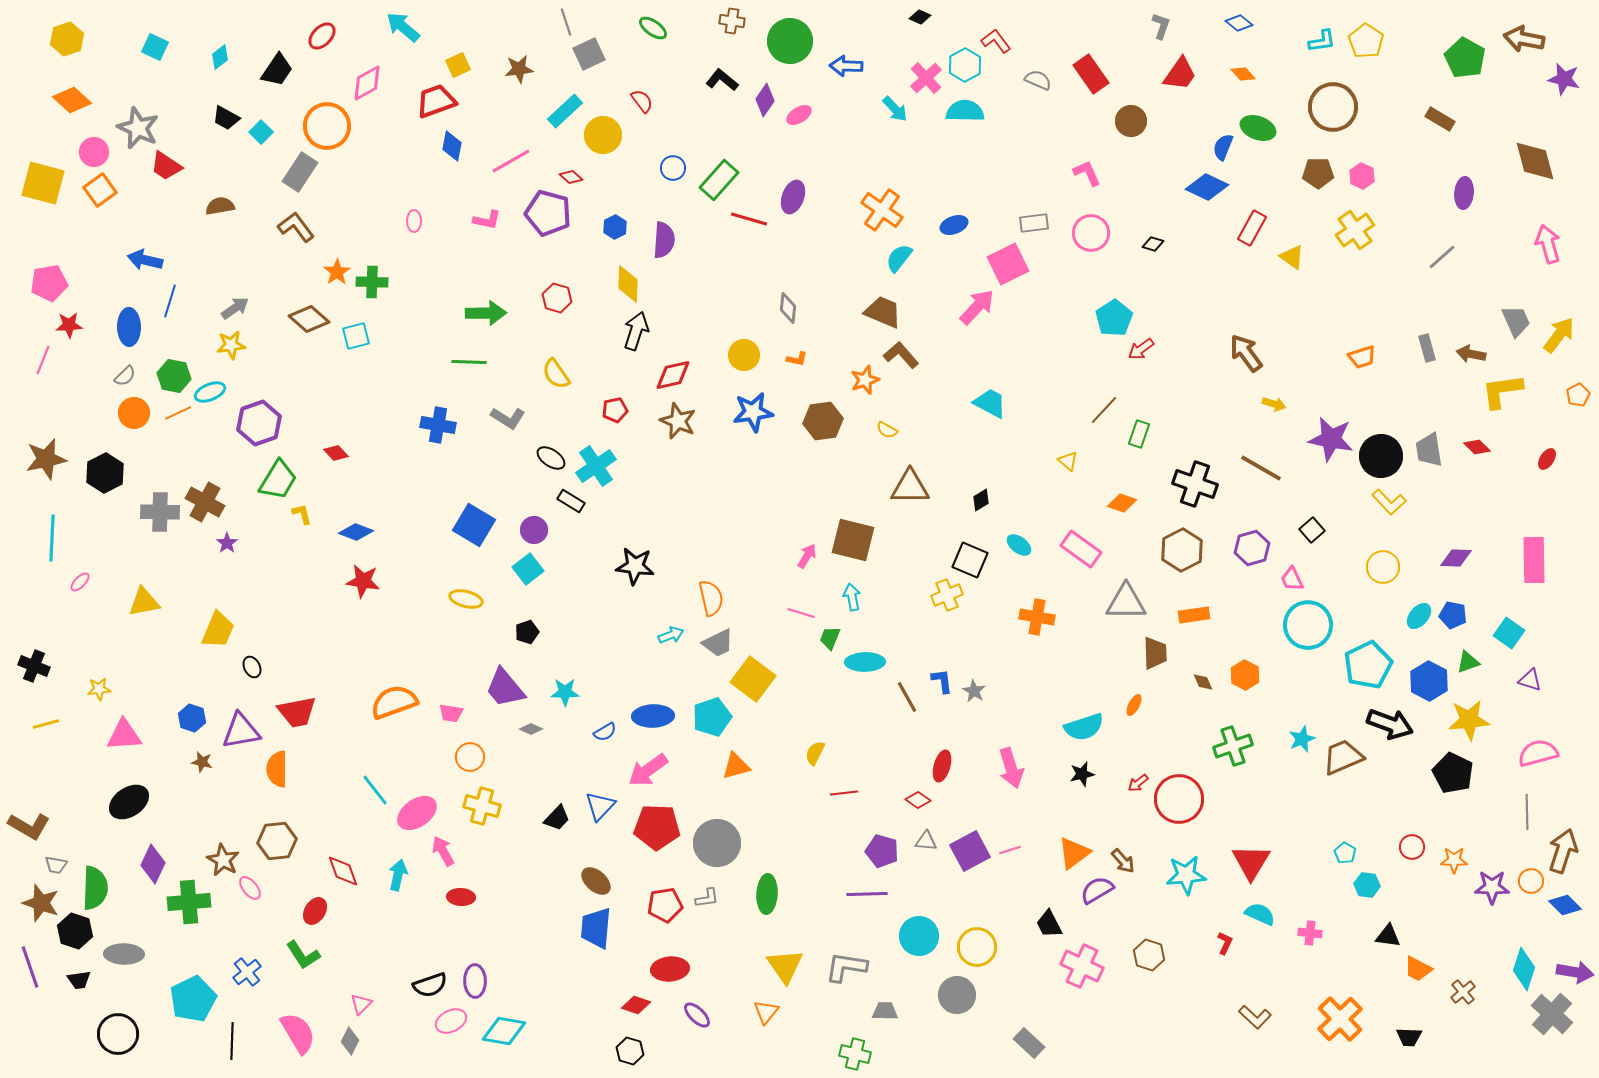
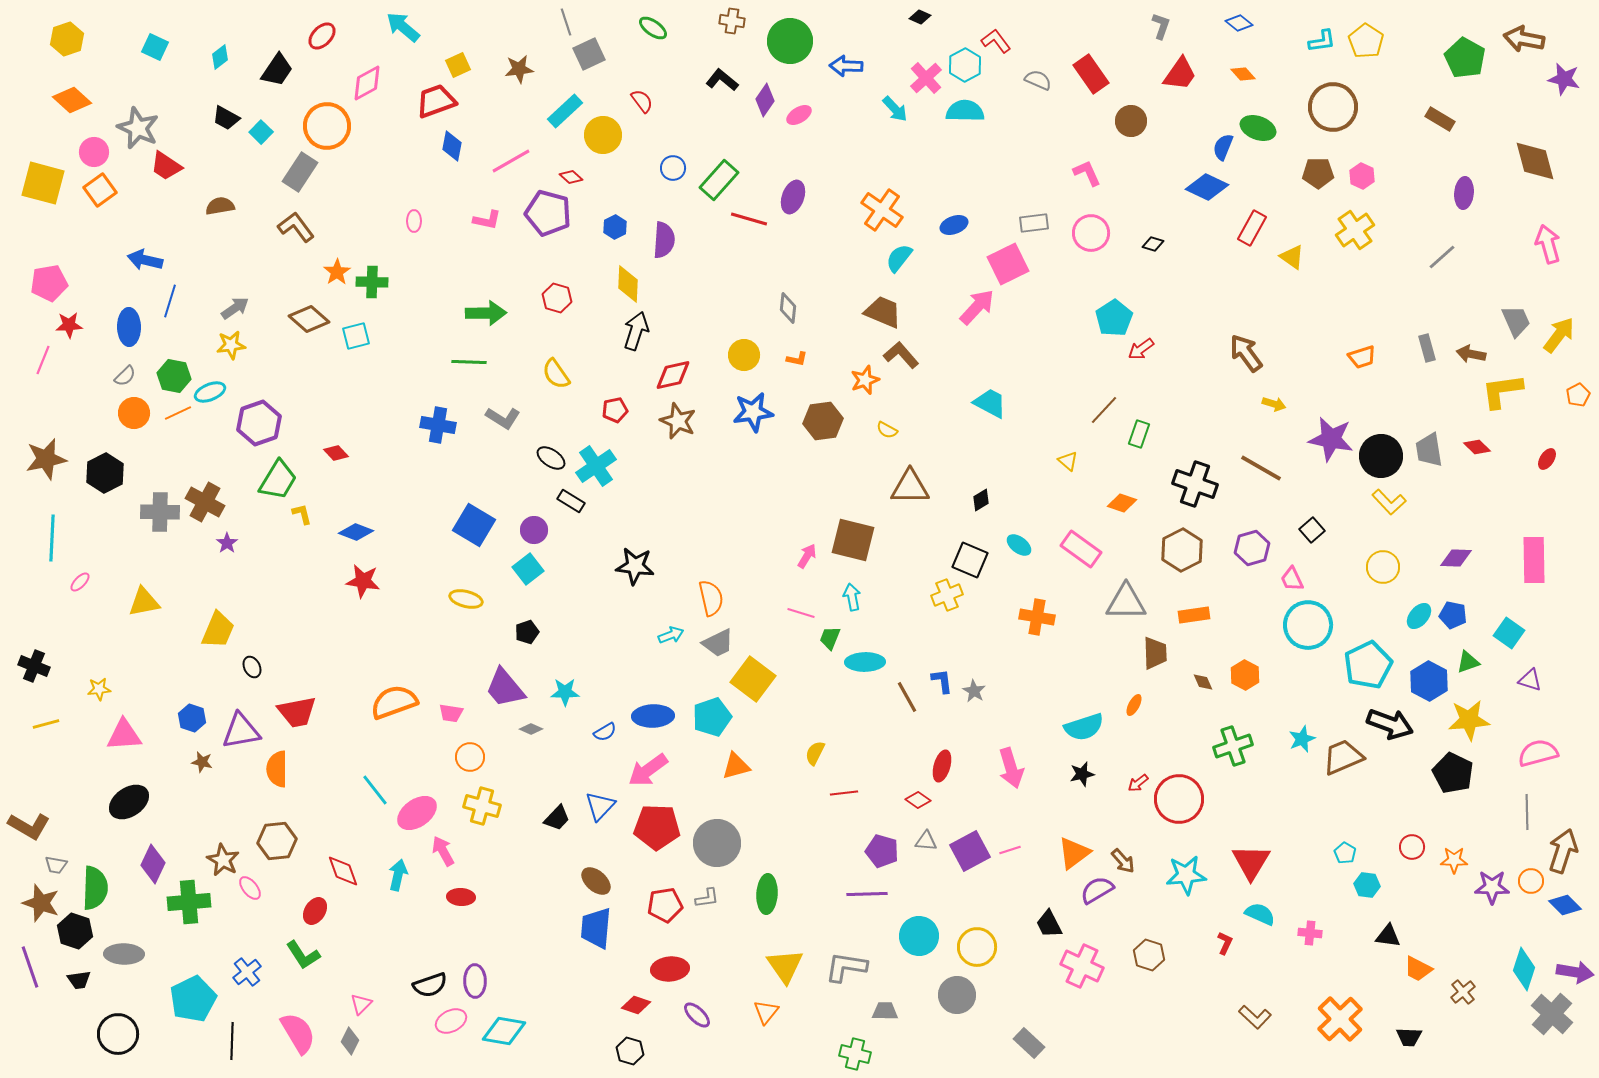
gray L-shape at (508, 418): moved 5 px left
